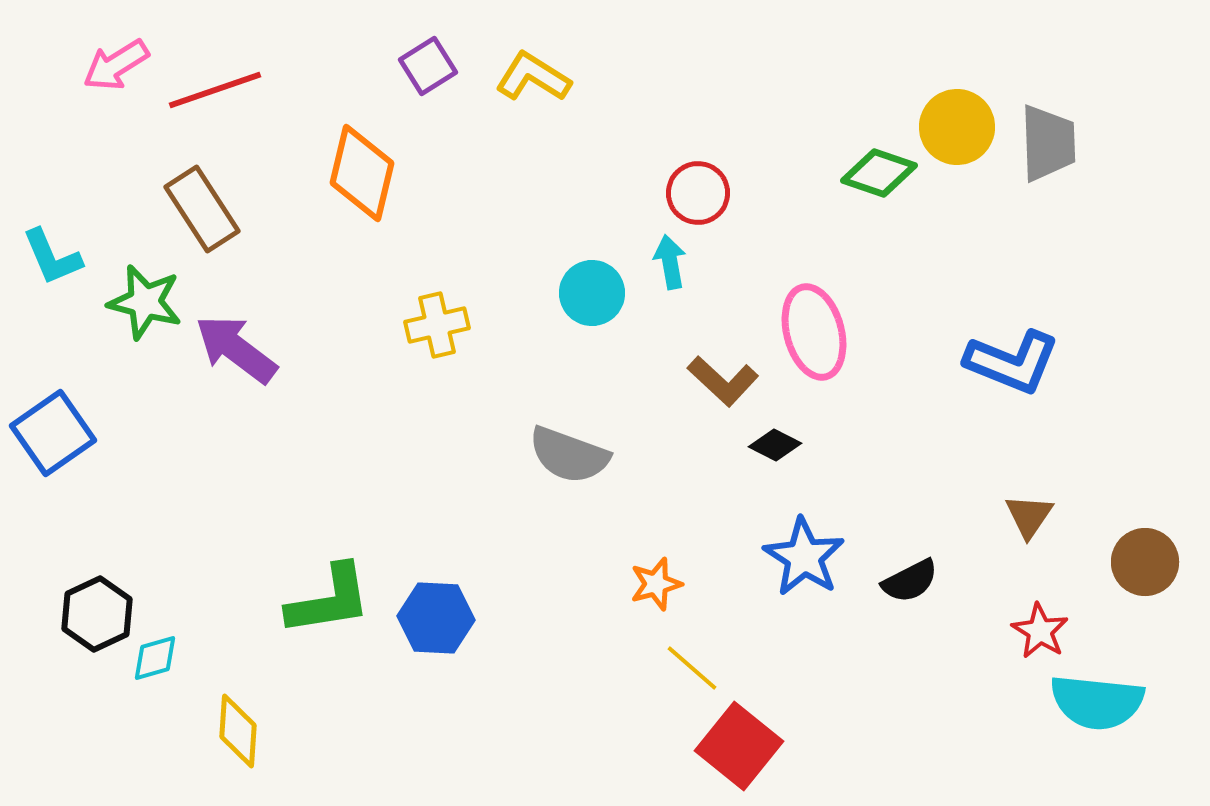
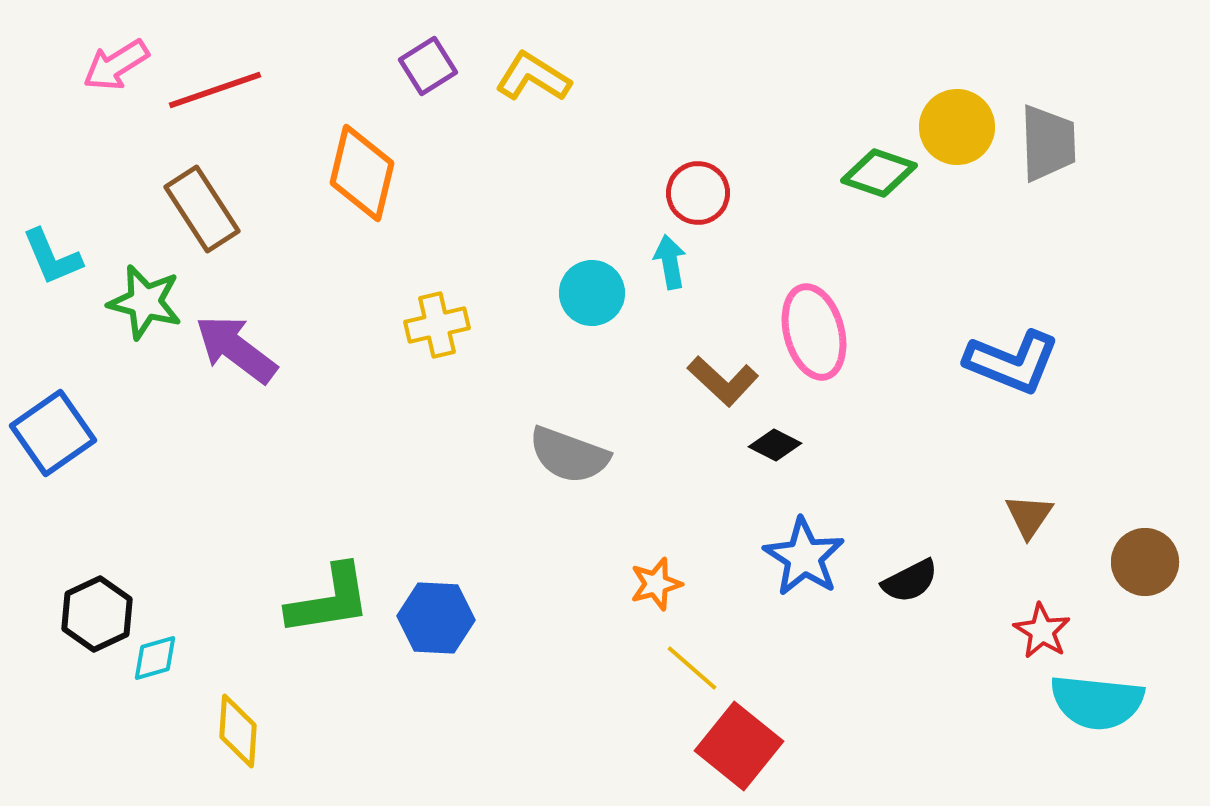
red star: moved 2 px right
